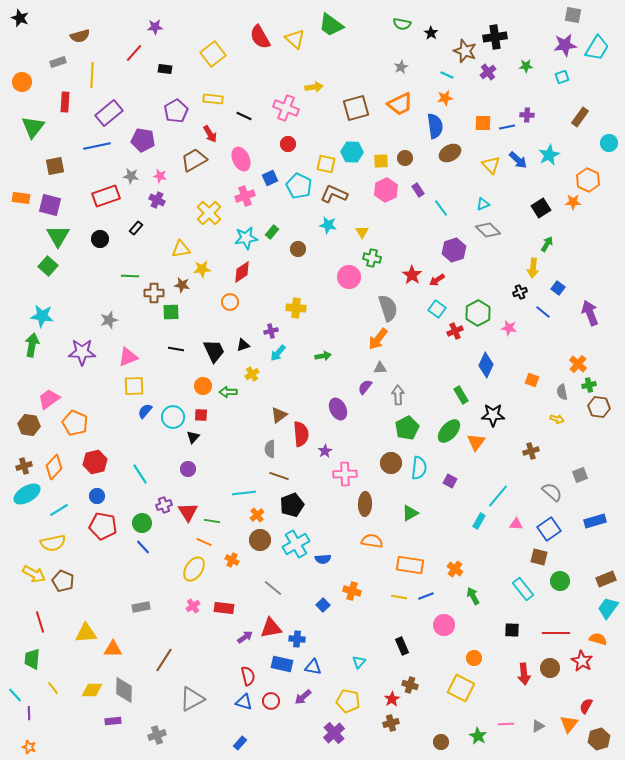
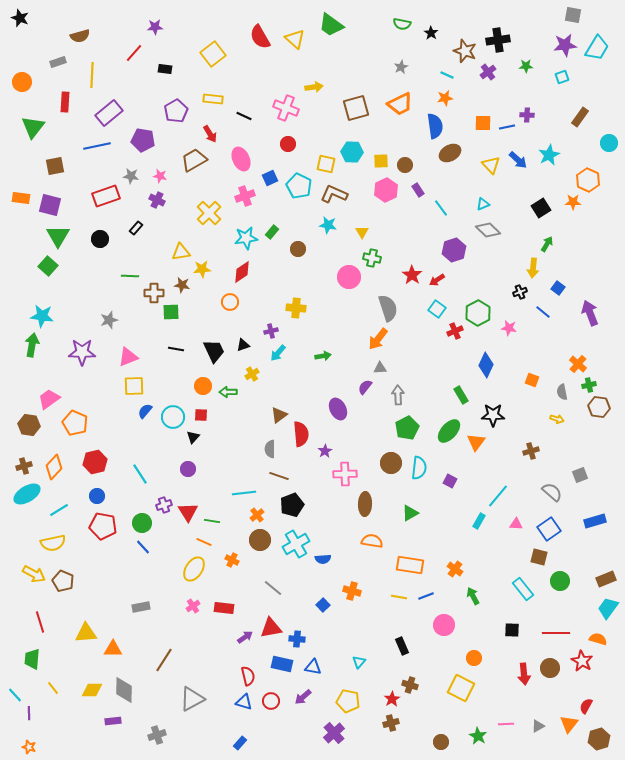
black cross at (495, 37): moved 3 px right, 3 px down
brown circle at (405, 158): moved 7 px down
yellow triangle at (181, 249): moved 3 px down
